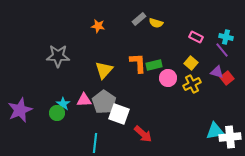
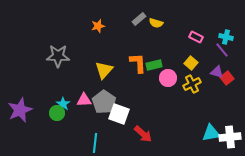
orange star: rotated 24 degrees counterclockwise
cyan triangle: moved 4 px left, 2 px down
